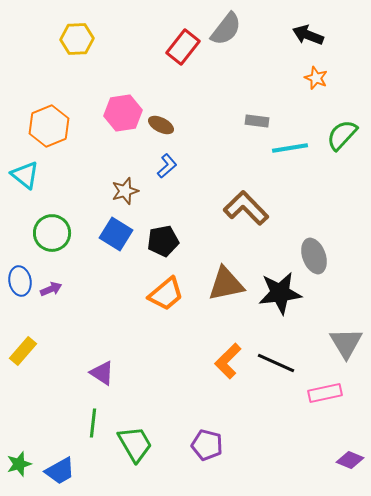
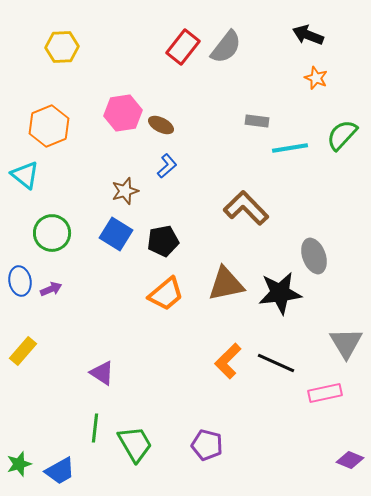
gray semicircle: moved 18 px down
yellow hexagon: moved 15 px left, 8 px down
green line: moved 2 px right, 5 px down
